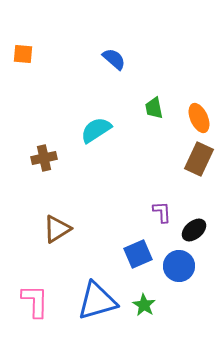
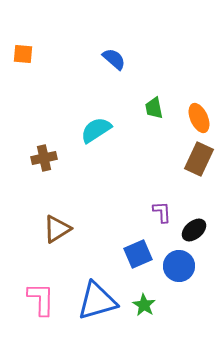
pink L-shape: moved 6 px right, 2 px up
